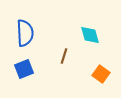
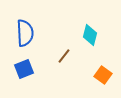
cyan diamond: rotated 30 degrees clockwise
brown line: rotated 21 degrees clockwise
orange square: moved 2 px right, 1 px down
